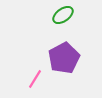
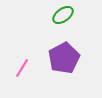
pink line: moved 13 px left, 11 px up
